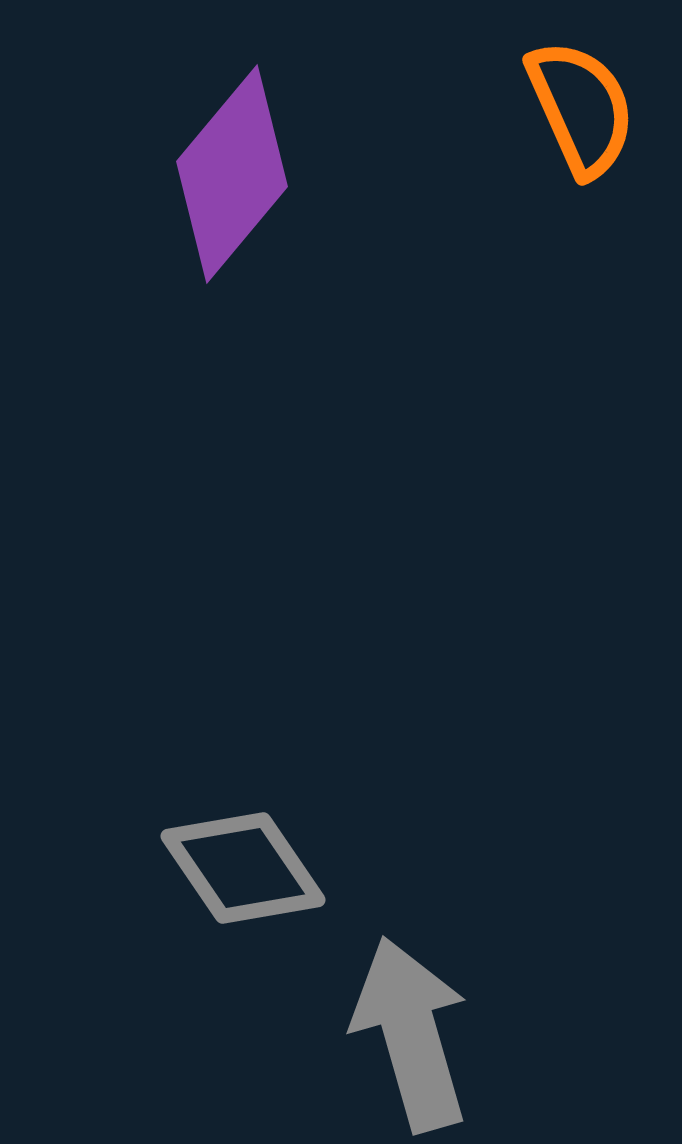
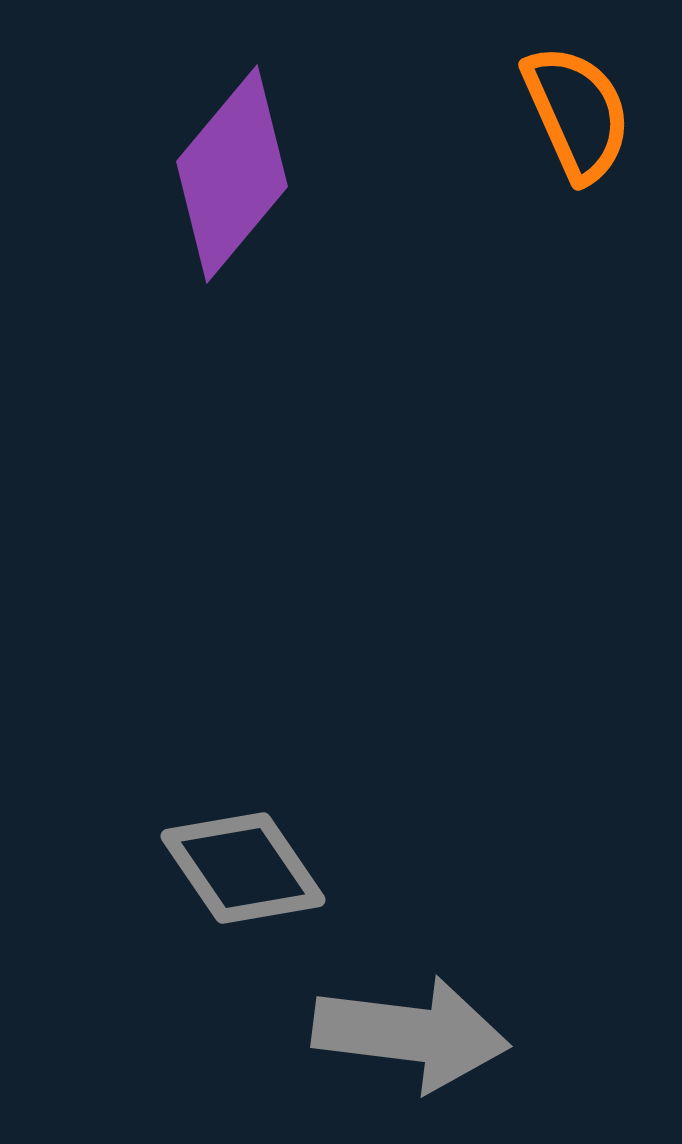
orange semicircle: moved 4 px left, 5 px down
gray arrow: rotated 113 degrees clockwise
